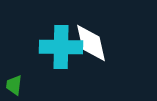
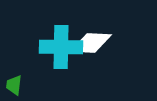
white diamond: rotated 75 degrees counterclockwise
